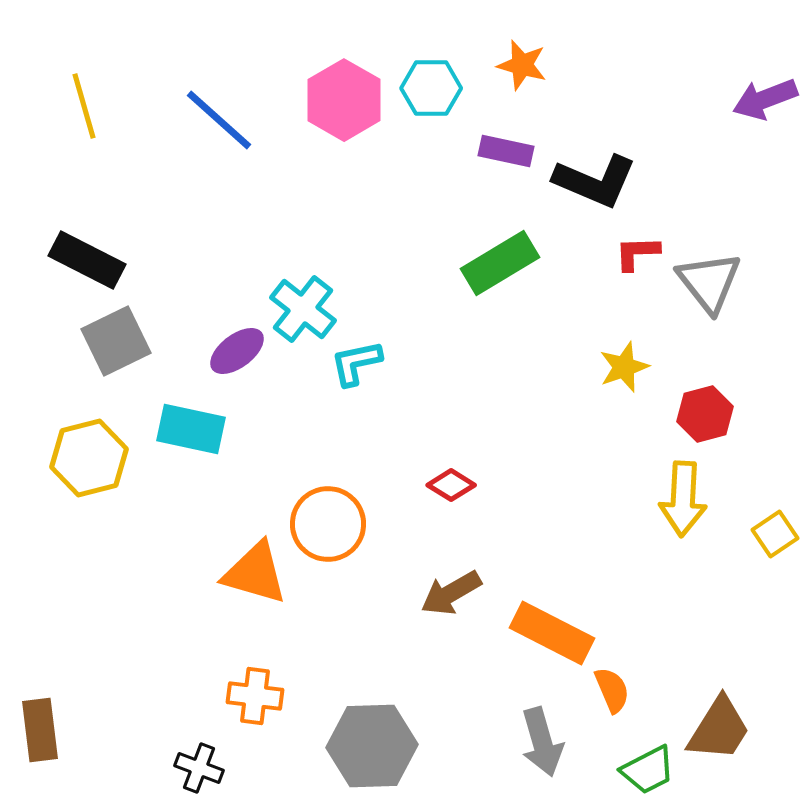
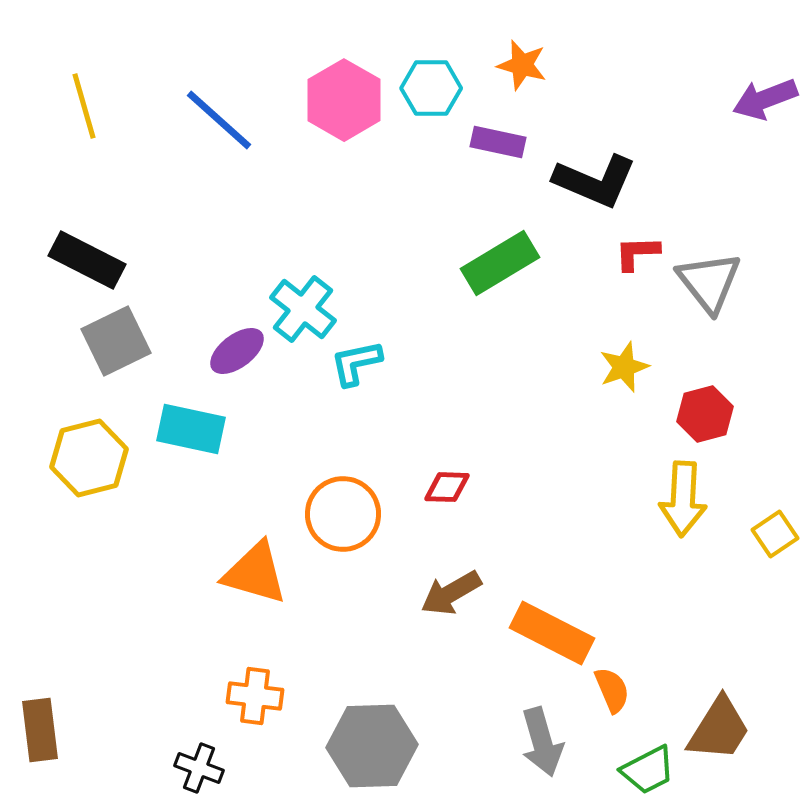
purple rectangle: moved 8 px left, 9 px up
red diamond: moved 4 px left, 2 px down; rotated 30 degrees counterclockwise
orange circle: moved 15 px right, 10 px up
